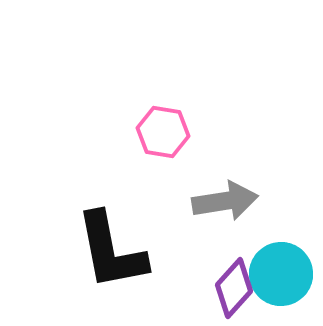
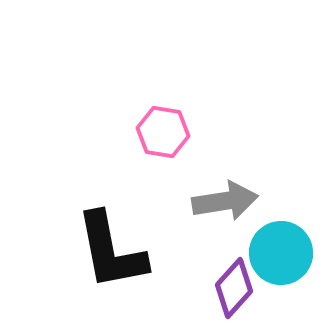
cyan circle: moved 21 px up
